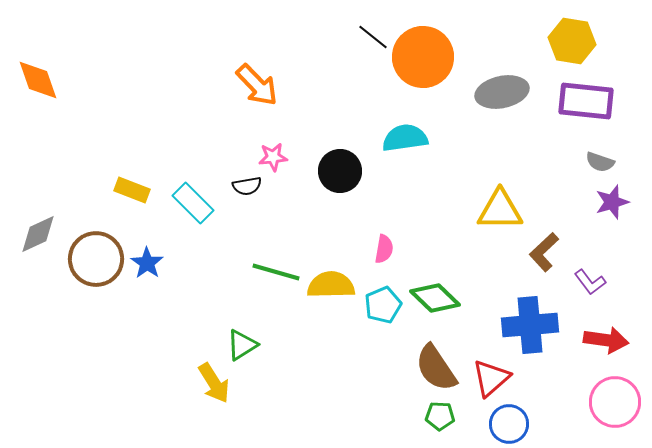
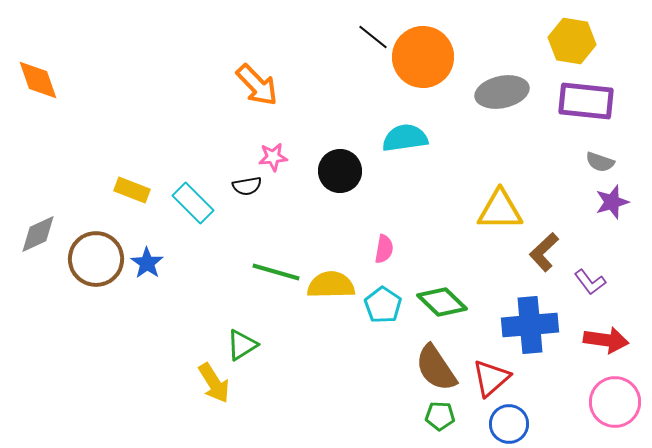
green diamond: moved 7 px right, 4 px down
cyan pentagon: rotated 15 degrees counterclockwise
